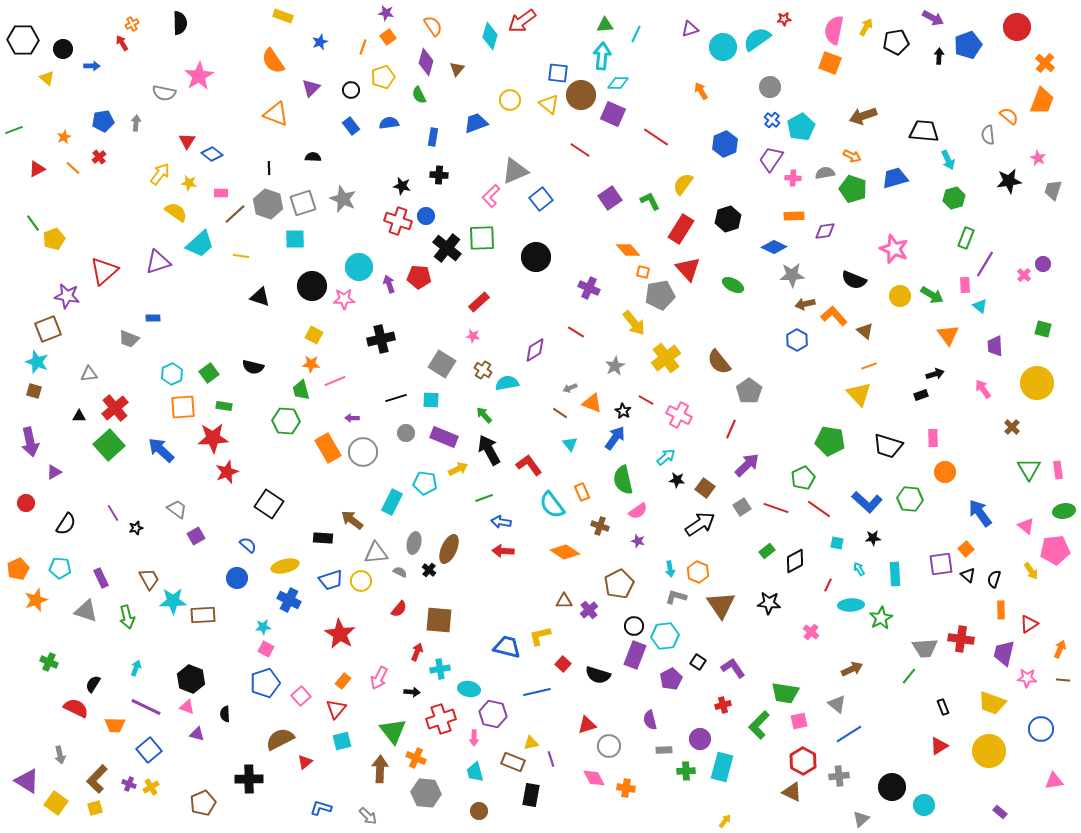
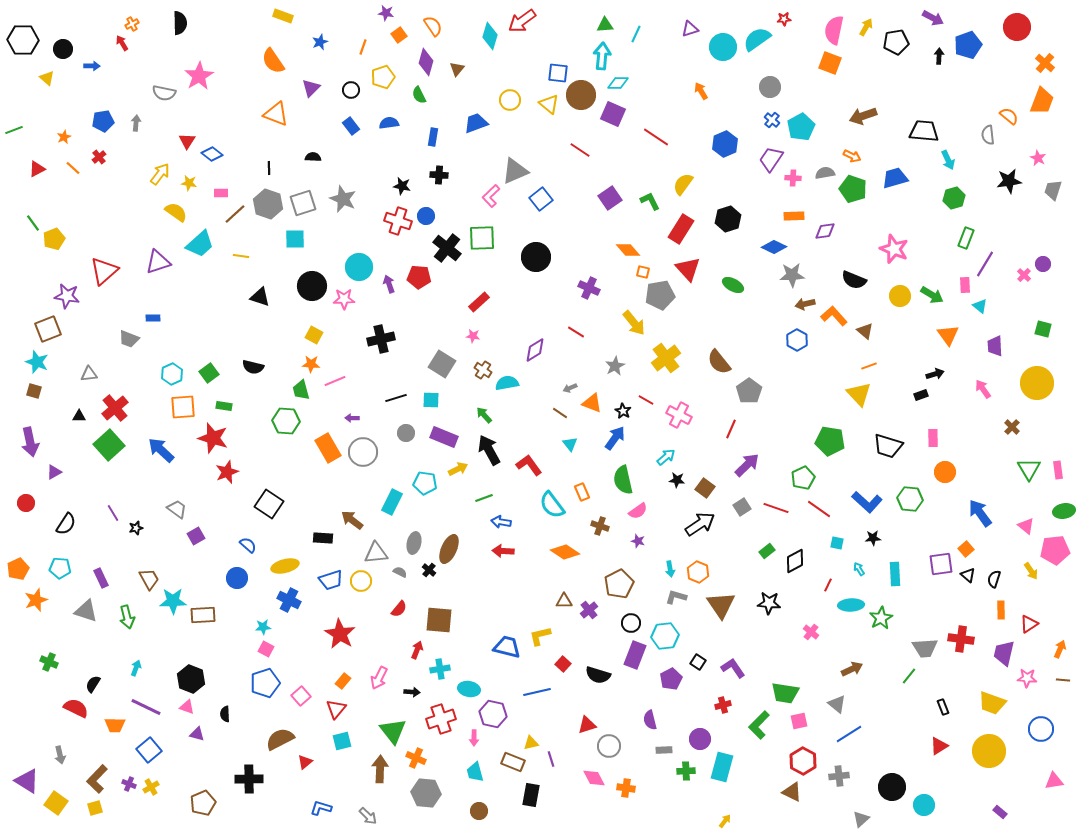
orange square at (388, 37): moved 11 px right, 2 px up
red star at (213, 438): rotated 20 degrees clockwise
black circle at (634, 626): moved 3 px left, 3 px up
red arrow at (417, 652): moved 2 px up
